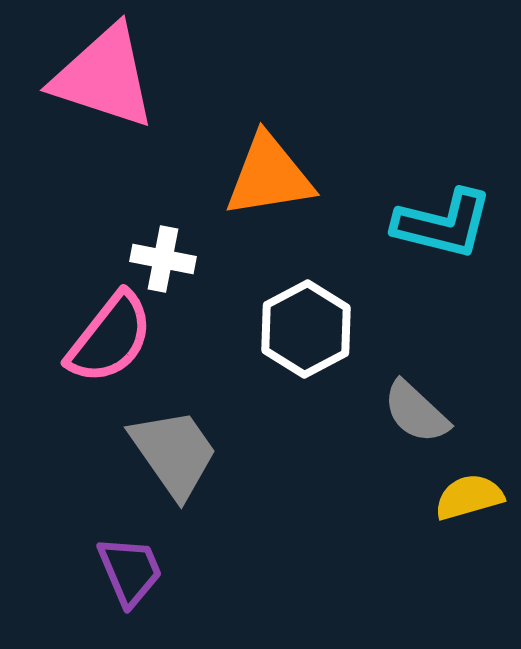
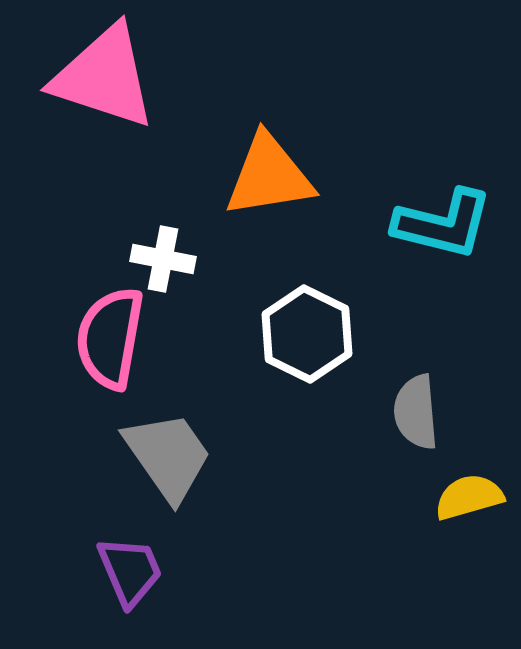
white hexagon: moved 1 px right, 5 px down; rotated 6 degrees counterclockwise
pink semicircle: rotated 152 degrees clockwise
gray semicircle: rotated 42 degrees clockwise
gray trapezoid: moved 6 px left, 3 px down
